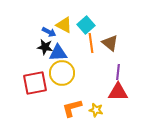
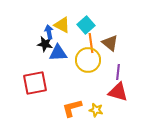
yellow triangle: moved 2 px left
blue arrow: rotated 128 degrees counterclockwise
black star: moved 3 px up
yellow circle: moved 26 px right, 13 px up
red triangle: rotated 15 degrees clockwise
